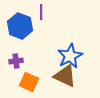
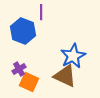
blue hexagon: moved 3 px right, 5 px down
blue star: moved 3 px right
purple cross: moved 3 px right, 8 px down; rotated 24 degrees counterclockwise
